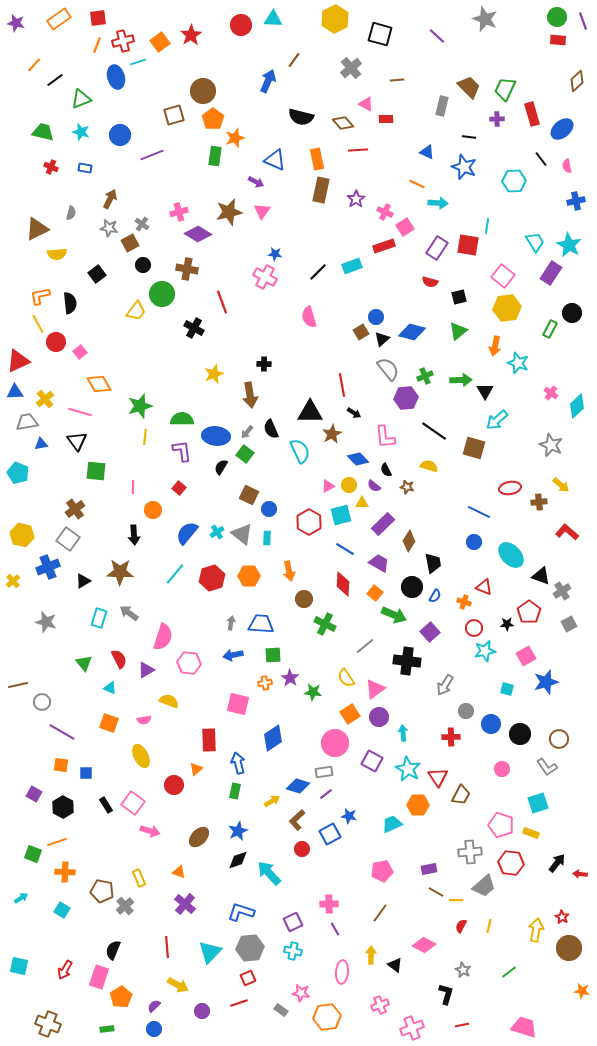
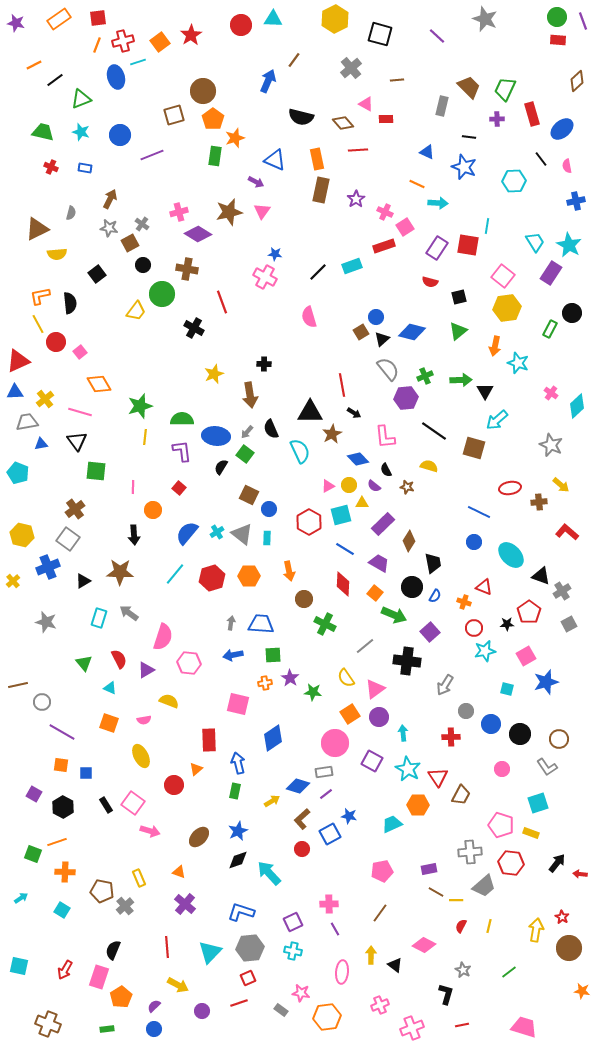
orange line at (34, 65): rotated 21 degrees clockwise
brown L-shape at (297, 820): moved 5 px right, 1 px up
